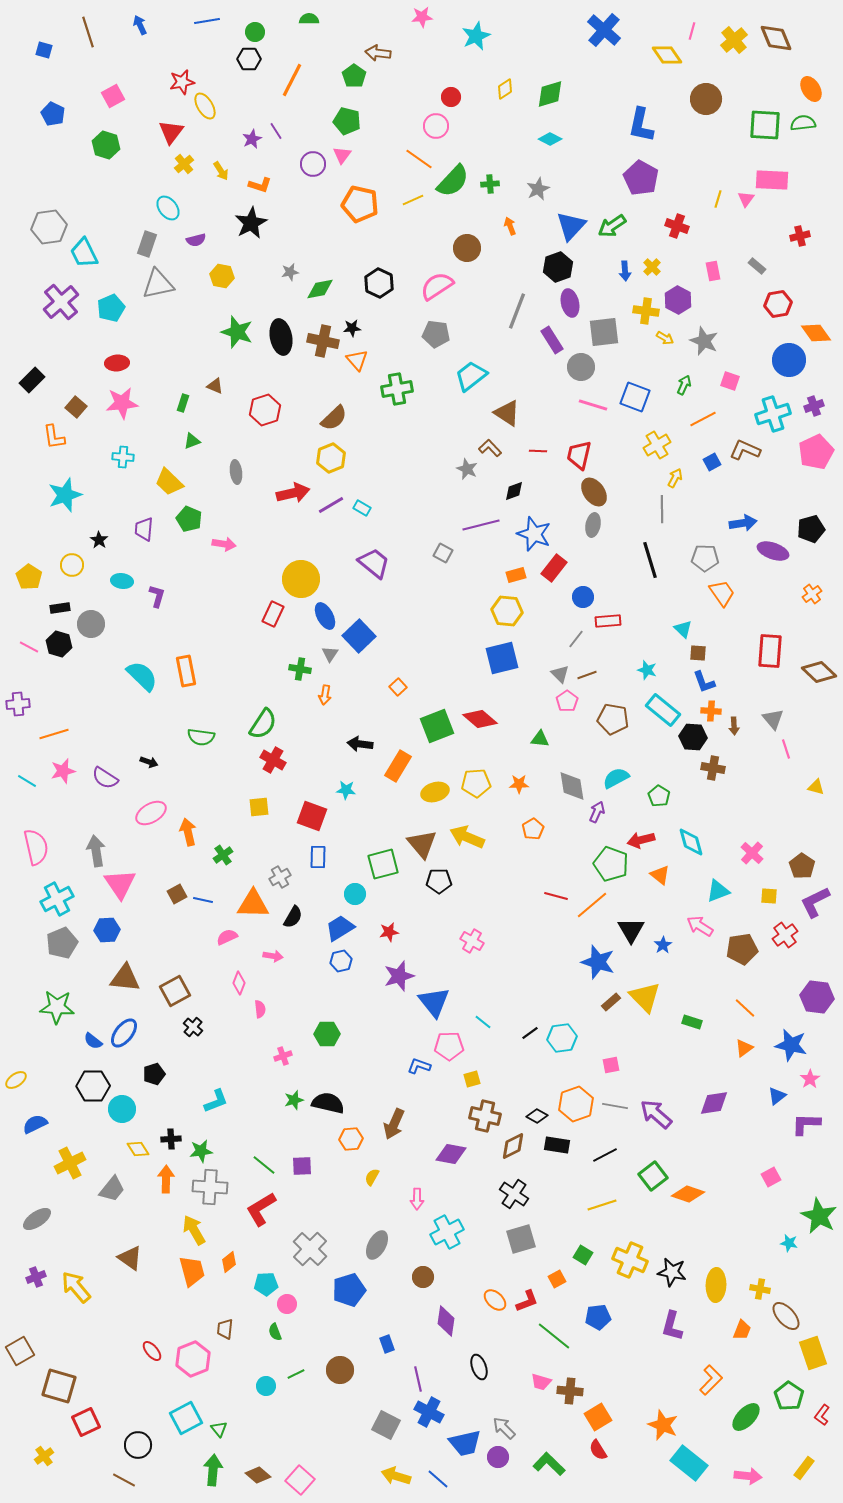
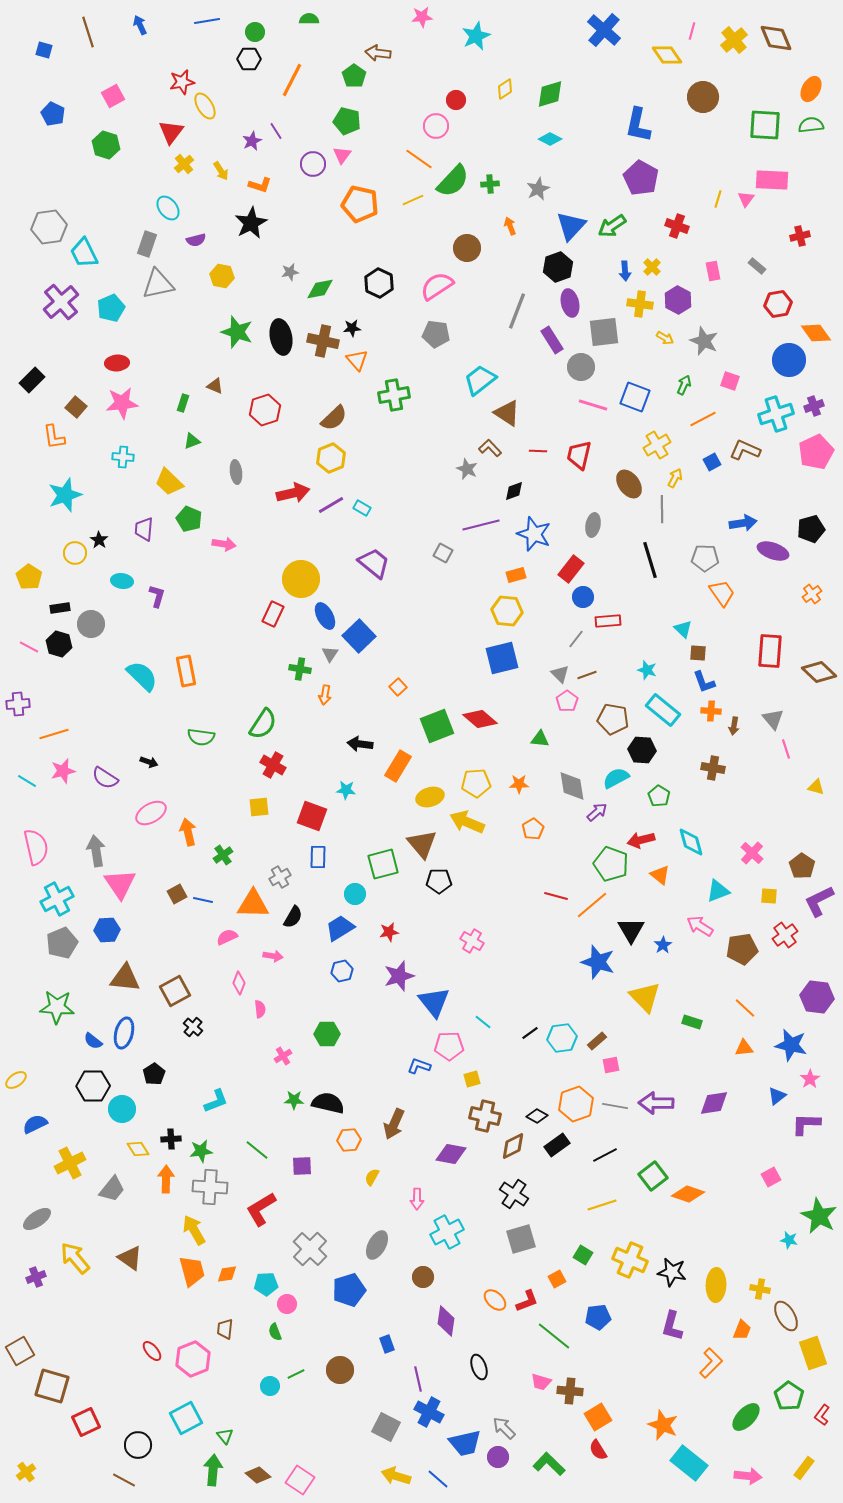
orange ellipse at (811, 89): rotated 60 degrees clockwise
red circle at (451, 97): moved 5 px right, 3 px down
brown circle at (706, 99): moved 3 px left, 2 px up
green semicircle at (803, 123): moved 8 px right, 2 px down
blue L-shape at (641, 125): moved 3 px left
purple star at (252, 139): moved 2 px down
yellow cross at (646, 311): moved 6 px left, 7 px up
cyan trapezoid at (471, 376): moved 9 px right, 4 px down
green cross at (397, 389): moved 3 px left, 6 px down
cyan cross at (773, 414): moved 3 px right
brown ellipse at (594, 492): moved 35 px right, 8 px up
yellow circle at (72, 565): moved 3 px right, 12 px up
red rectangle at (554, 568): moved 17 px right, 1 px down
brown arrow at (734, 726): rotated 12 degrees clockwise
black hexagon at (693, 737): moved 51 px left, 13 px down
red cross at (273, 760): moved 5 px down
yellow ellipse at (435, 792): moved 5 px left, 5 px down
purple arrow at (597, 812): rotated 25 degrees clockwise
yellow arrow at (467, 837): moved 15 px up
purple L-shape at (815, 902): moved 4 px right, 1 px up
blue hexagon at (341, 961): moved 1 px right, 10 px down
brown rectangle at (611, 1002): moved 14 px left, 39 px down
blue ellipse at (124, 1033): rotated 24 degrees counterclockwise
orange triangle at (744, 1048): rotated 30 degrees clockwise
pink cross at (283, 1056): rotated 12 degrees counterclockwise
black pentagon at (154, 1074): rotated 15 degrees counterclockwise
green star at (294, 1100): rotated 18 degrees clockwise
purple arrow at (656, 1114): moved 11 px up; rotated 40 degrees counterclockwise
orange hexagon at (351, 1139): moved 2 px left, 1 px down
black rectangle at (557, 1145): rotated 45 degrees counterclockwise
green line at (264, 1165): moved 7 px left, 15 px up
cyan star at (789, 1243): moved 3 px up
orange diamond at (229, 1262): moved 2 px left, 12 px down; rotated 30 degrees clockwise
yellow arrow at (76, 1287): moved 1 px left, 29 px up
brown ellipse at (786, 1316): rotated 12 degrees clockwise
orange L-shape at (711, 1380): moved 17 px up
brown square at (59, 1386): moved 7 px left
cyan circle at (266, 1386): moved 4 px right
gray square at (386, 1425): moved 2 px down
green triangle at (219, 1429): moved 6 px right, 7 px down
yellow cross at (44, 1456): moved 18 px left, 16 px down
pink square at (300, 1480): rotated 8 degrees counterclockwise
